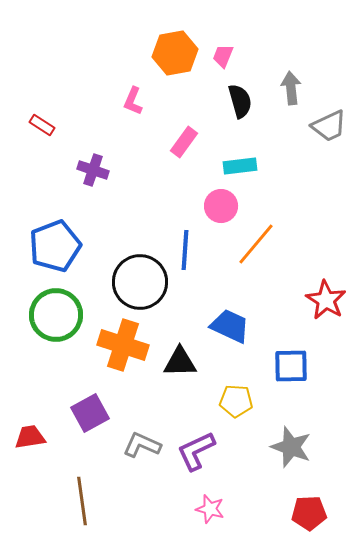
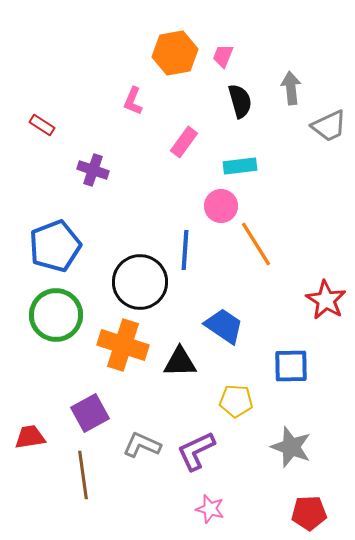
orange line: rotated 72 degrees counterclockwise
blue trapezoid: moved 6 px left; rotated 9 degrees clockwise
brown line: moved 1 px right, 26 px up
